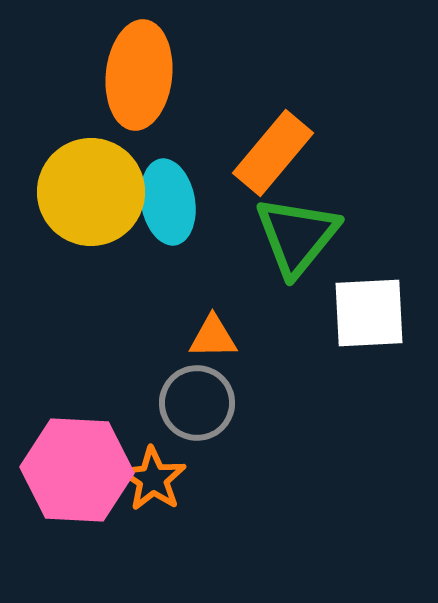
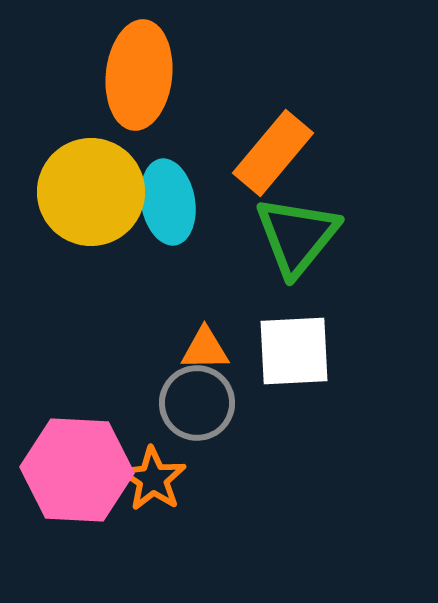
white square: moved 75 px left, 38 px down
orange triangle: moved 8 px left, 12 px down
